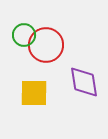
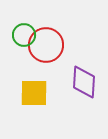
purple diamond: rotated 12 degrees clockwise
